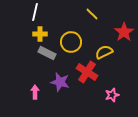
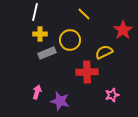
yellow line: moved 8 px left
red star: moved 1 px left, 2 px up
yellow circle: moved 1 px left, 2 px up
gray rectangle: rotated 48 degrees counterclockwise
red cross: rotated 35 degrees counterclockwise
purple star: moved 19 px down
pink arrow: moved 2 px right; rotated 16 degrees clockwise
